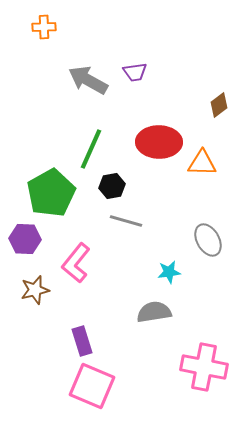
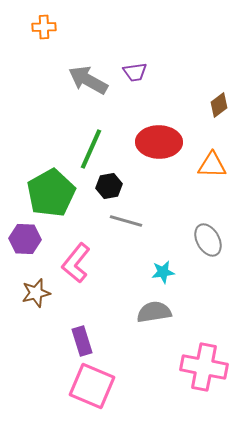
orange triangle: moved 10 px right, 2 px down
black hexagon: moved 3 px left
cyan star: moved 6 px left
brown star: moved 1 px right, 3 px down
